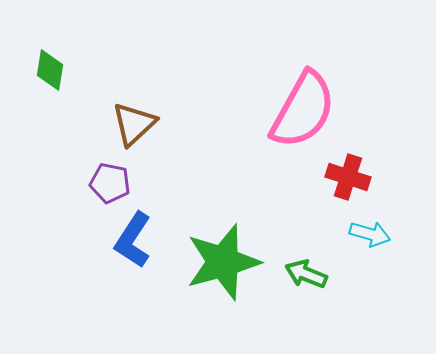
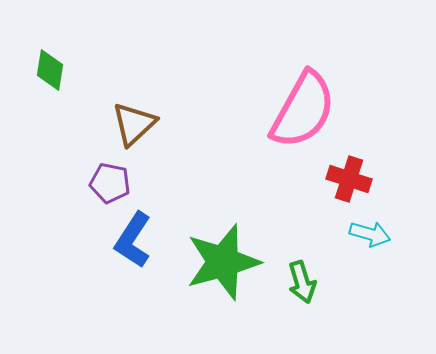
red cross: moved 1 px right, 2 px down
green arrow: moved 4 px left, 8 px down; rotated 129 degrees counterclockwise
